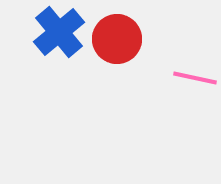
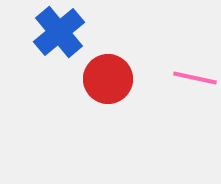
red circle: moved 9 px left, 40 px down
